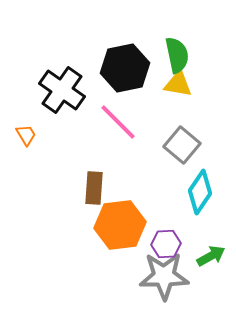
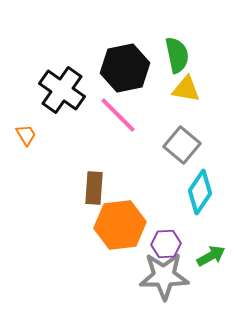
yellow triangle: moved 8 px right, 5 px down
pink line: moved 7 px up
